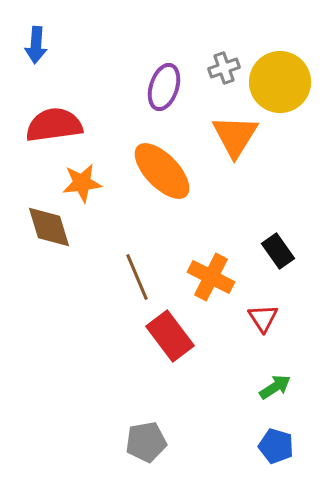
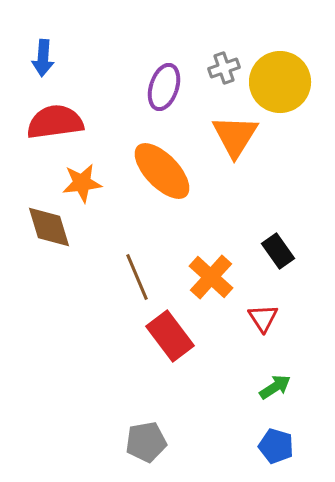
blue arrow: moved 7 px right, 13 px down
red semicircle: moved 1 px right, 3 px up
orange cross: rotated 15 degrees clockwise
